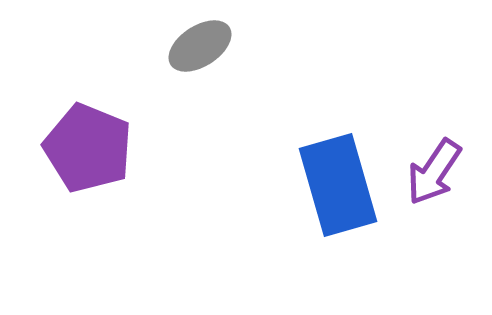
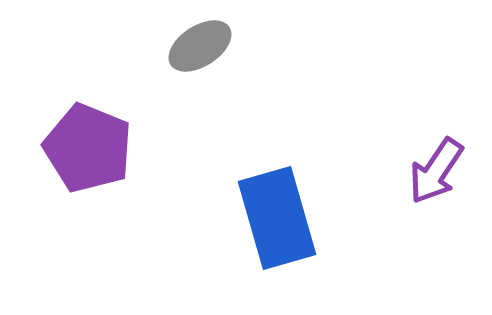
purple arrow: moved 2 px right, 1 px up
blue rectangle: moved 61 px left, 33 px down
